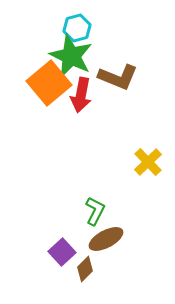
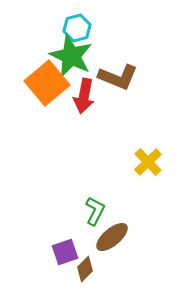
orange square: moved 2 px left
red arrow: moved 3 px right, 1 px down
brown ellipse: moved 6 px right, 2 px up; rotated 12 degrees counterclockwise
purple square: moved 3 px right; rotated 24 degrees clockwise
